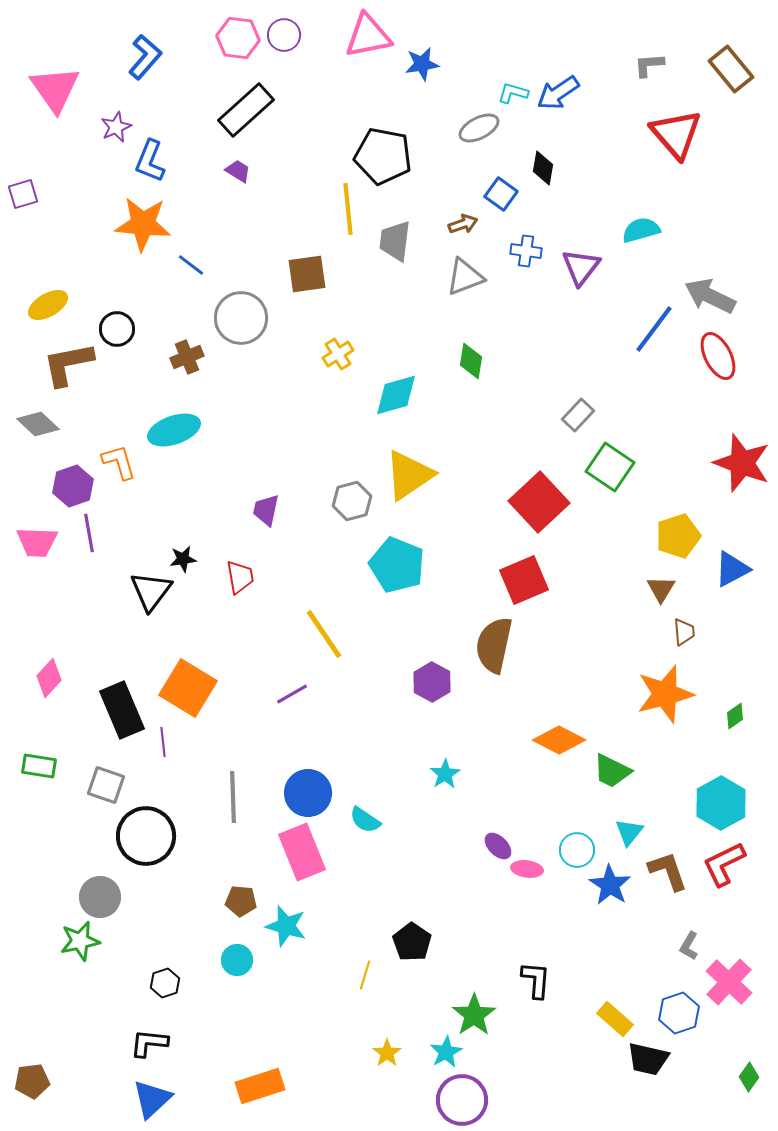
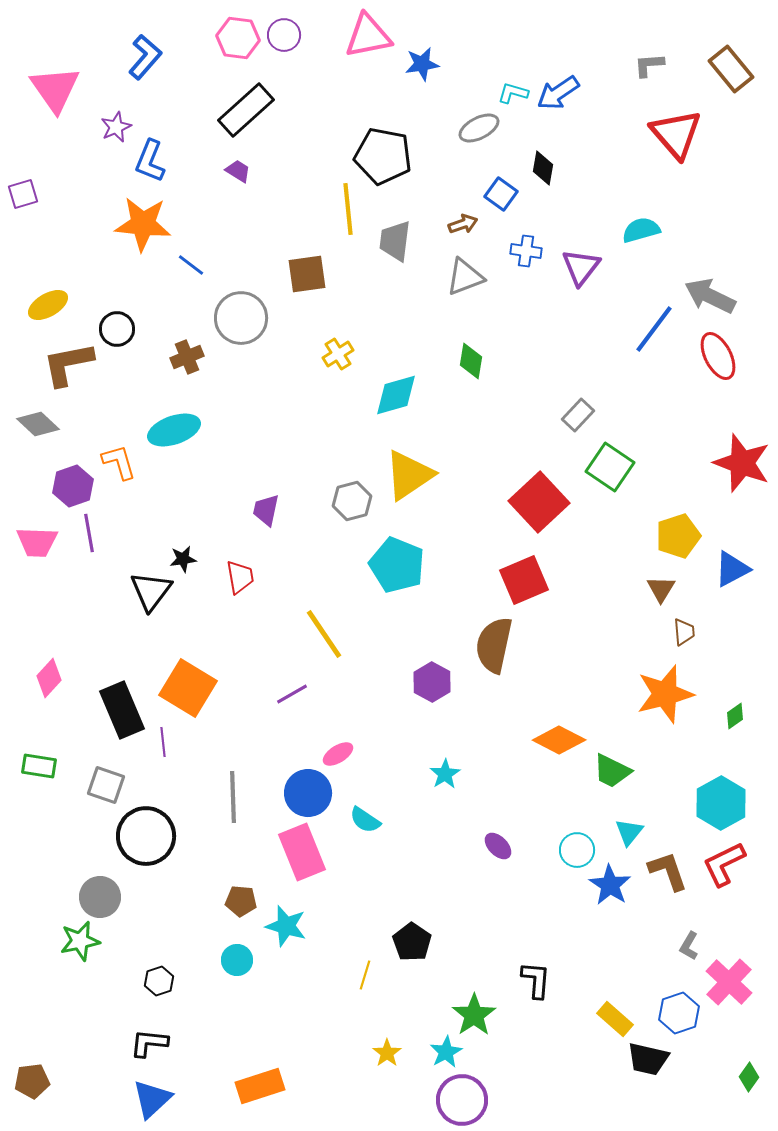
pink ellipse at (527, 869): moved 189 px left, 115 px up; rotated 40 degrees counterclockwise
black hexagon at (165, 983): moved 6 px left, 2 px up
